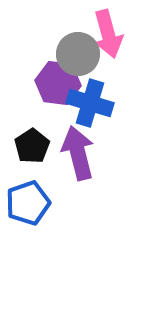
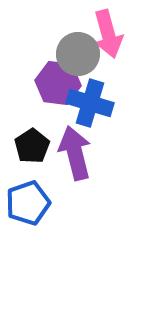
purple arrow: moved 3 px left
